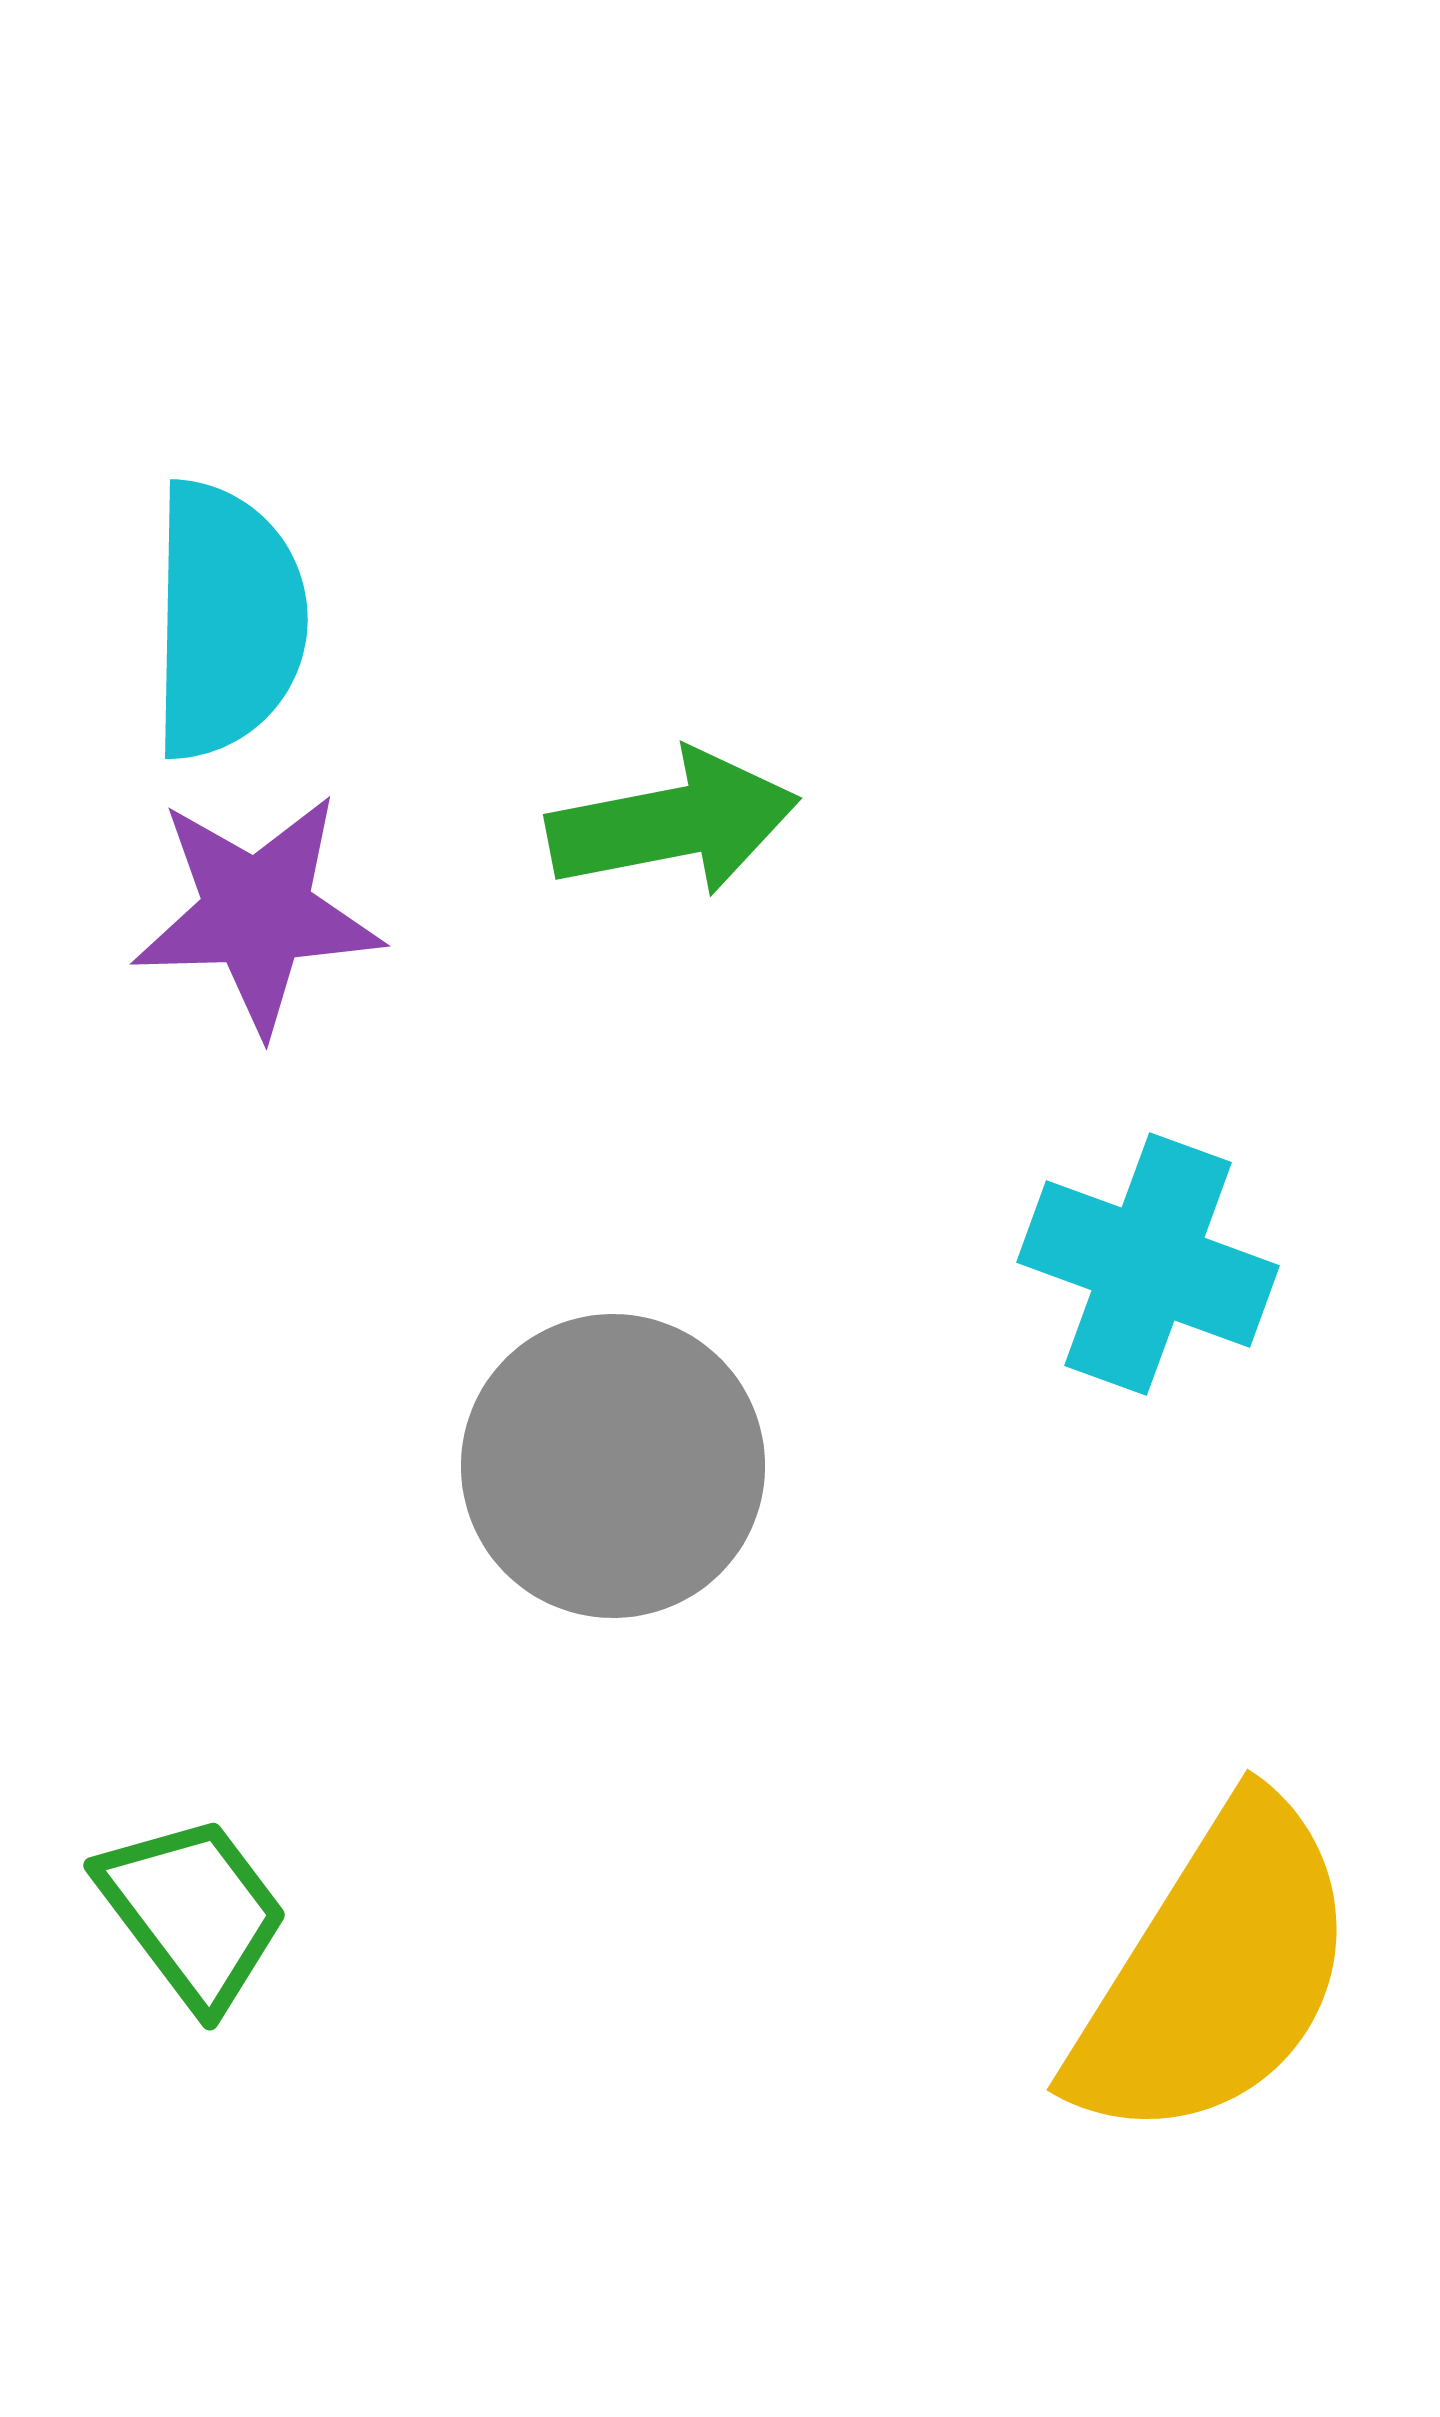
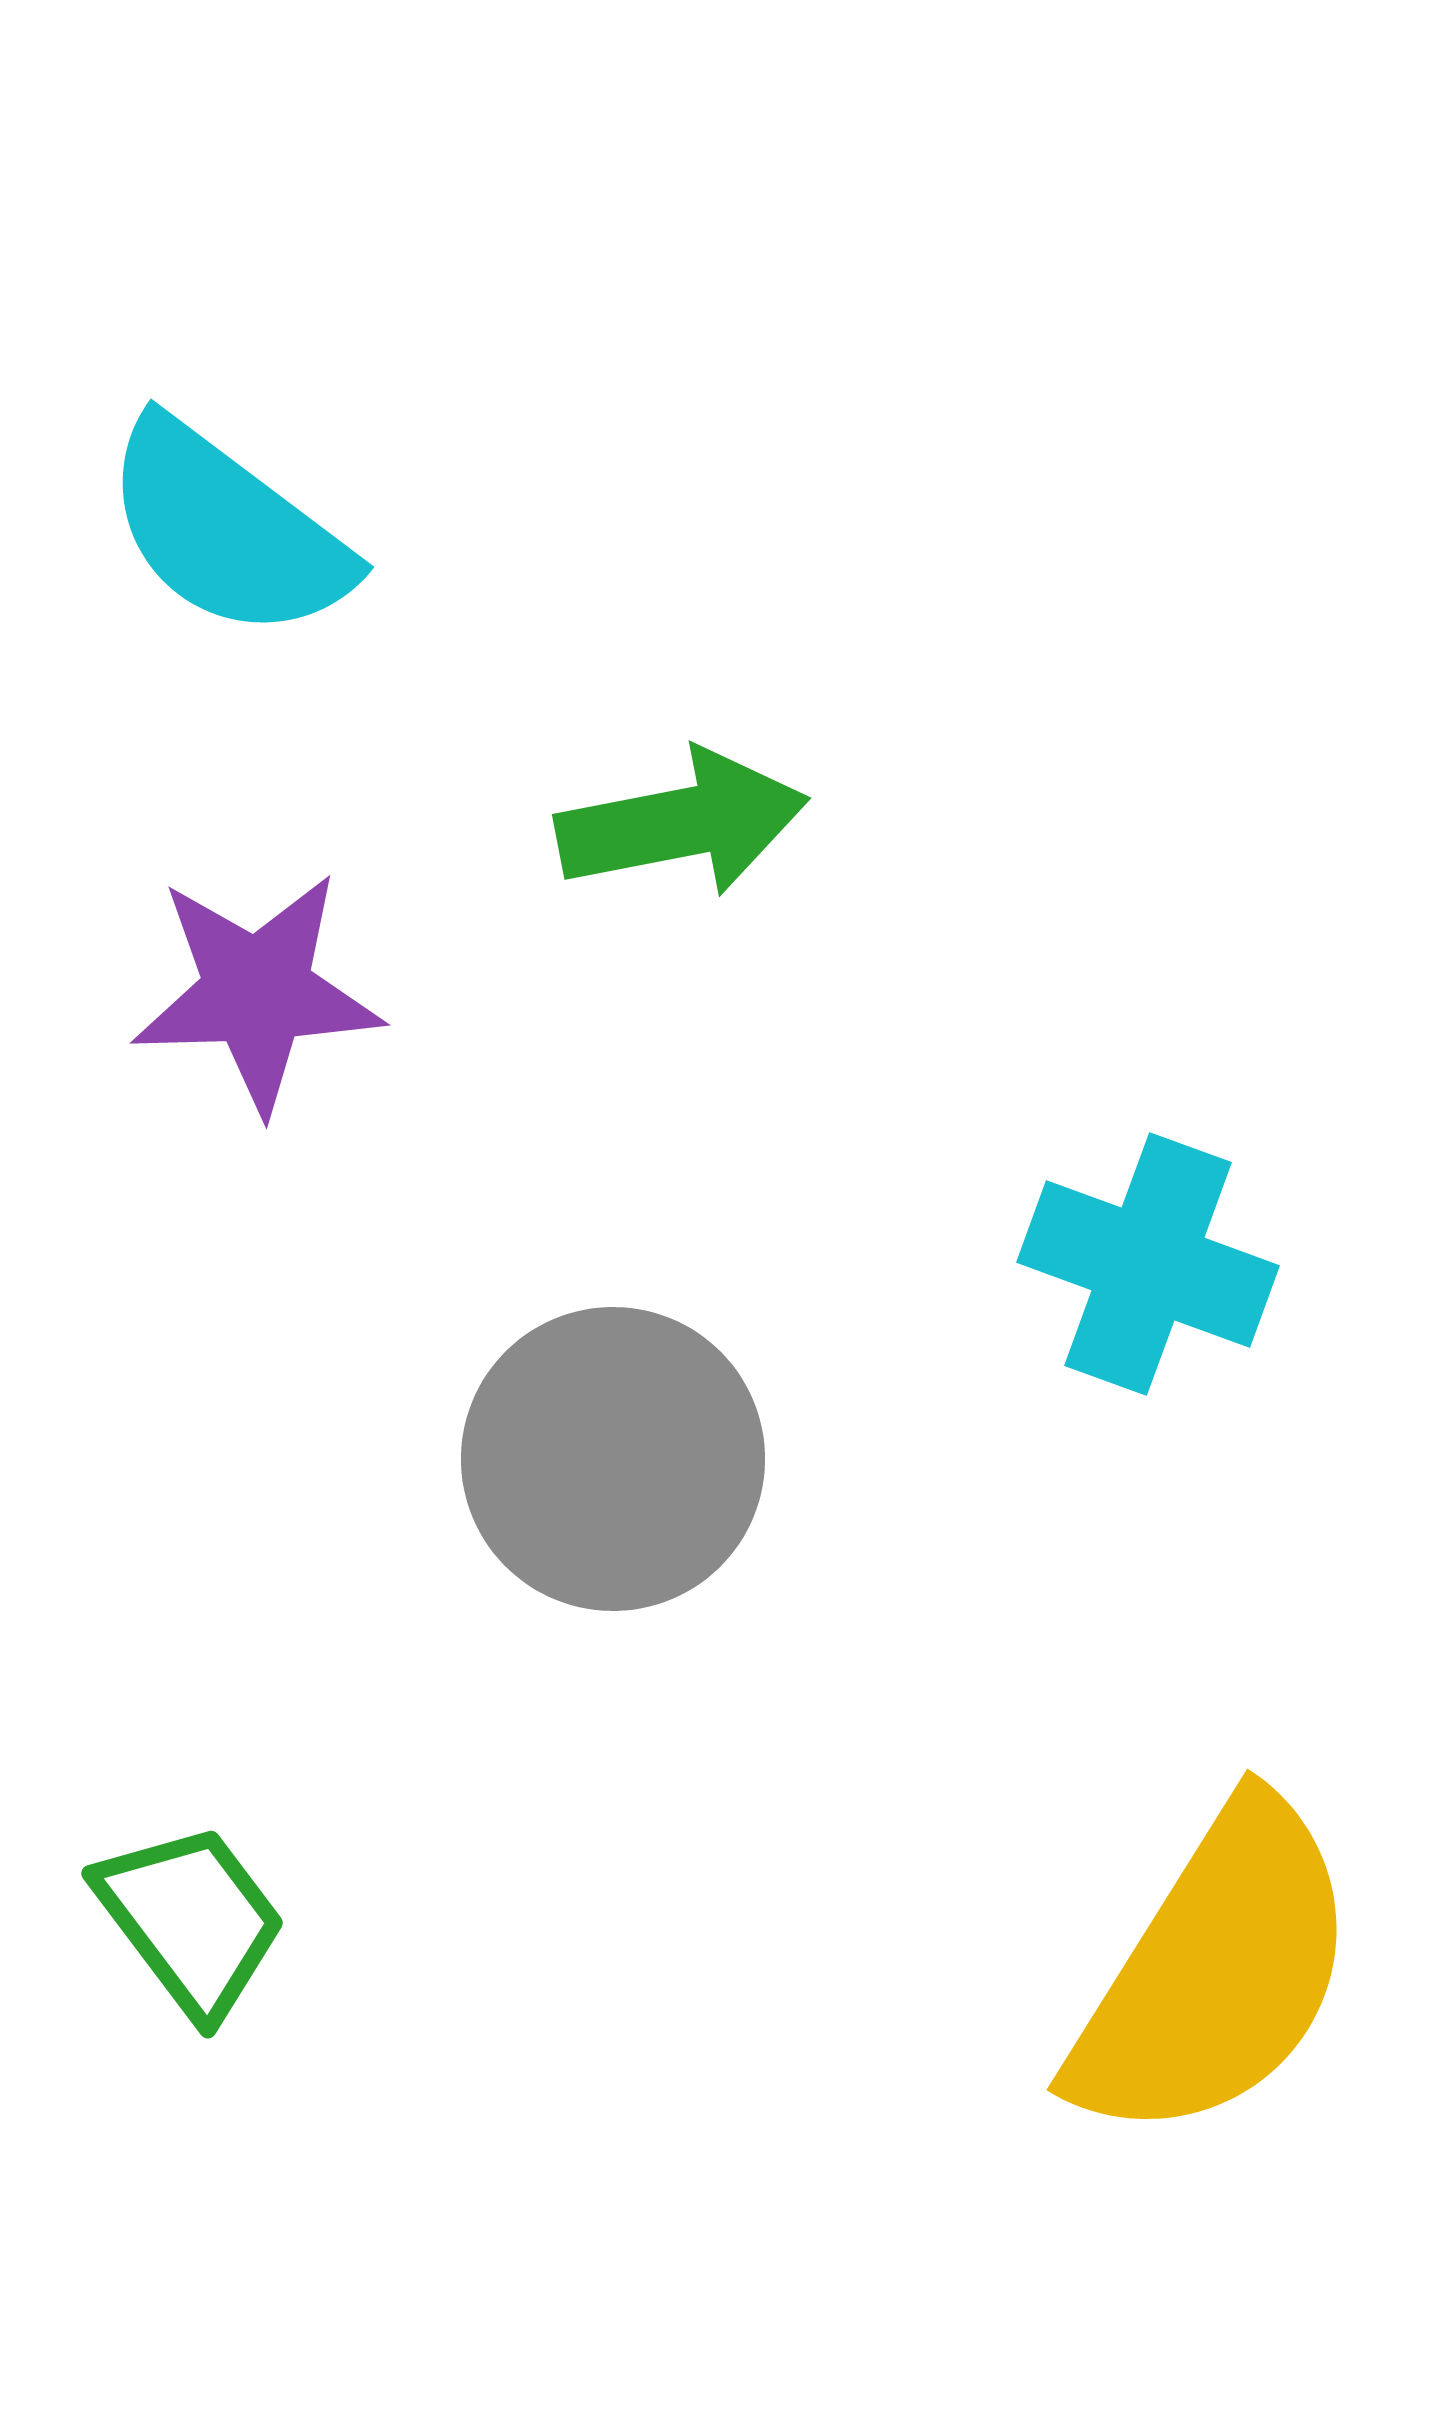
cyan semicircle: moved 90 px up; rotated 126 degrees clockwise
green arrow: moved 9 px right
purple star: moved 79 px down
gray circle: moved 7 px up
green trapezoid: moved 2 px left, 8 px down
